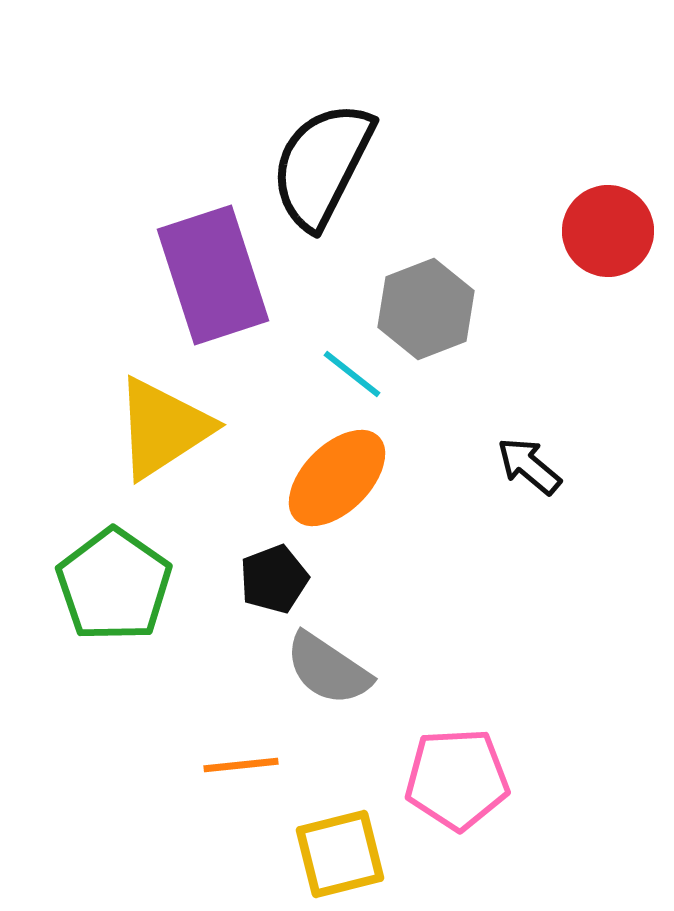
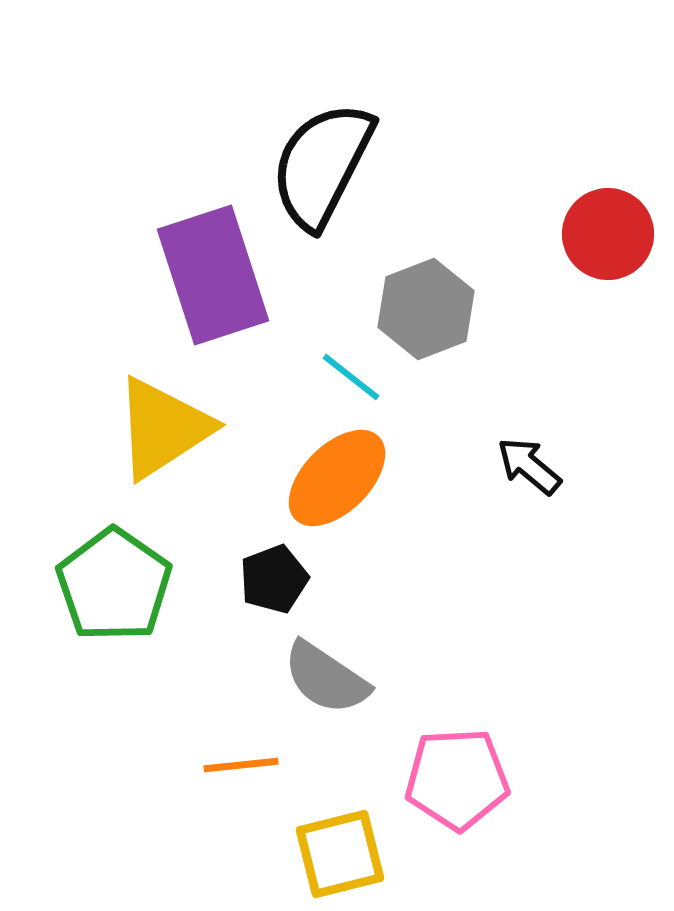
red circle: moved 3 px down
cyan line: moved 1 px left, 3 px down
gray semicircle: moved 2 px left, 9 px down
